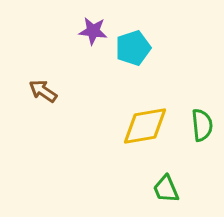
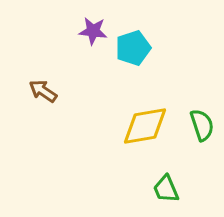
green semicircle: rotated 12 degrees counterclockwise
